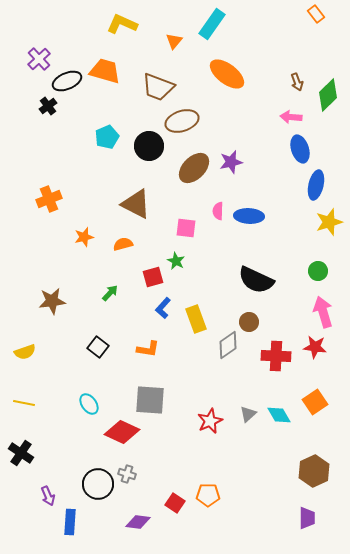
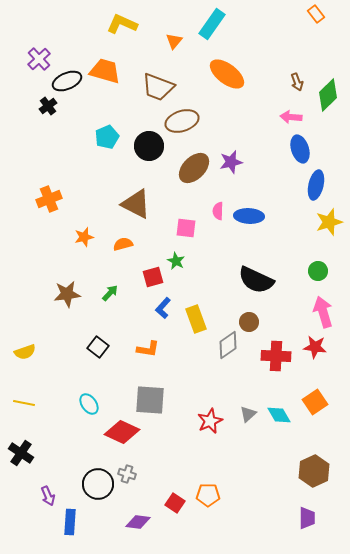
brown star at (52, 301): moved 15 px right, 7 px up
